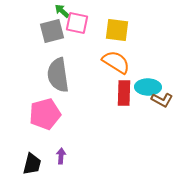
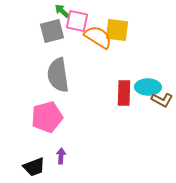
pink square: moved 2 px up
orange semicircle: moved 18 px left, 25 px up
pink pentagon: moved 2 px right, 3 px down
black trapezoid: moved 2 px right, 3 px down; rotated 55 degrees clockwise
